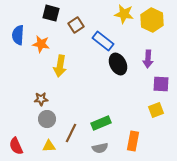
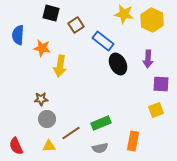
orange star: moved 1 px right, 4 px down
brown line: rotated 30 degrees clockwise
